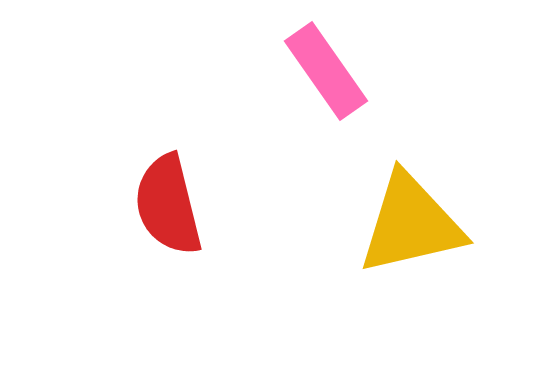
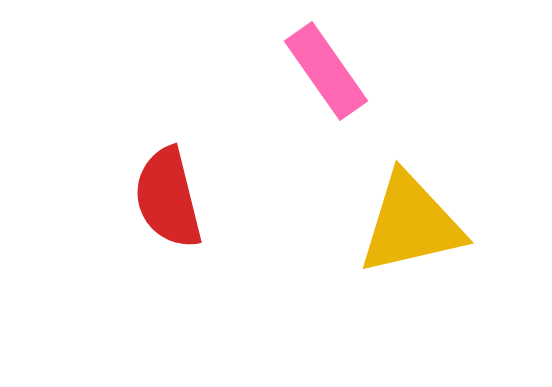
red semicircle: moved 7 px up
